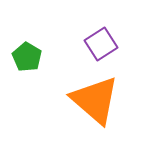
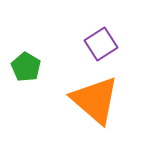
green pentagon: moved 1 px left, 10 px down
